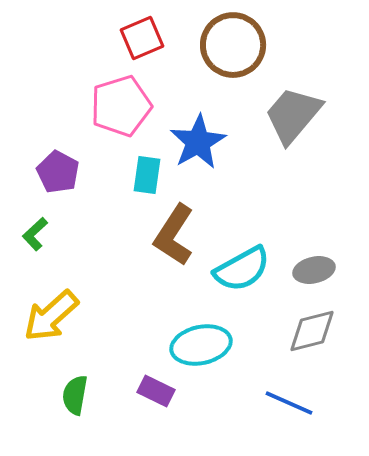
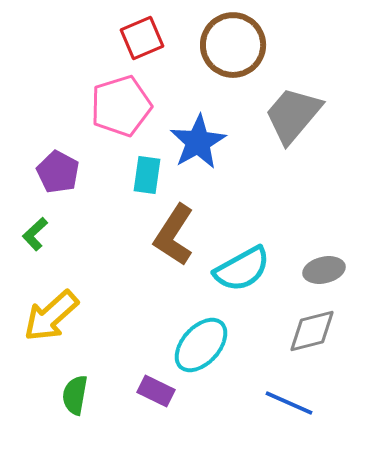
gray ellipse: moved 10 px right
cyan ellipse: rotated 36 degrees counterclockwise
